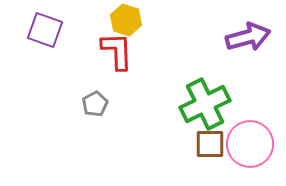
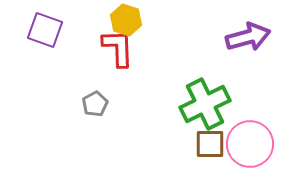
red L-shape: moved 1 px right, 3 px up
